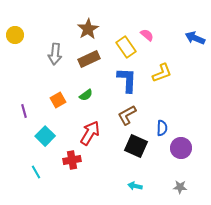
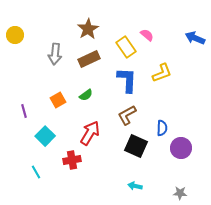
gray star: moved 6 px down
